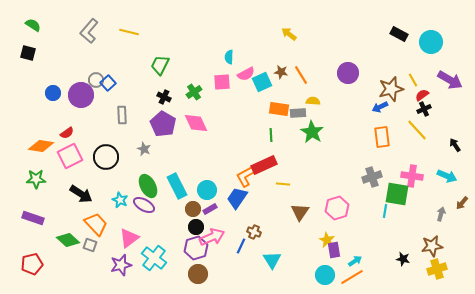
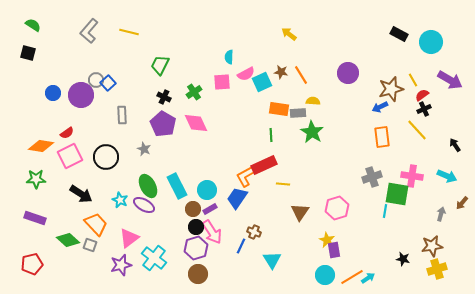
purple rectangle at (33, 218): moved 2 px right
pink arrow at (212, 237): moved 5 px up; rotated 80 degrees clockwise
cyan arrow at (355, 261): moved 13 px right, 17 px down
